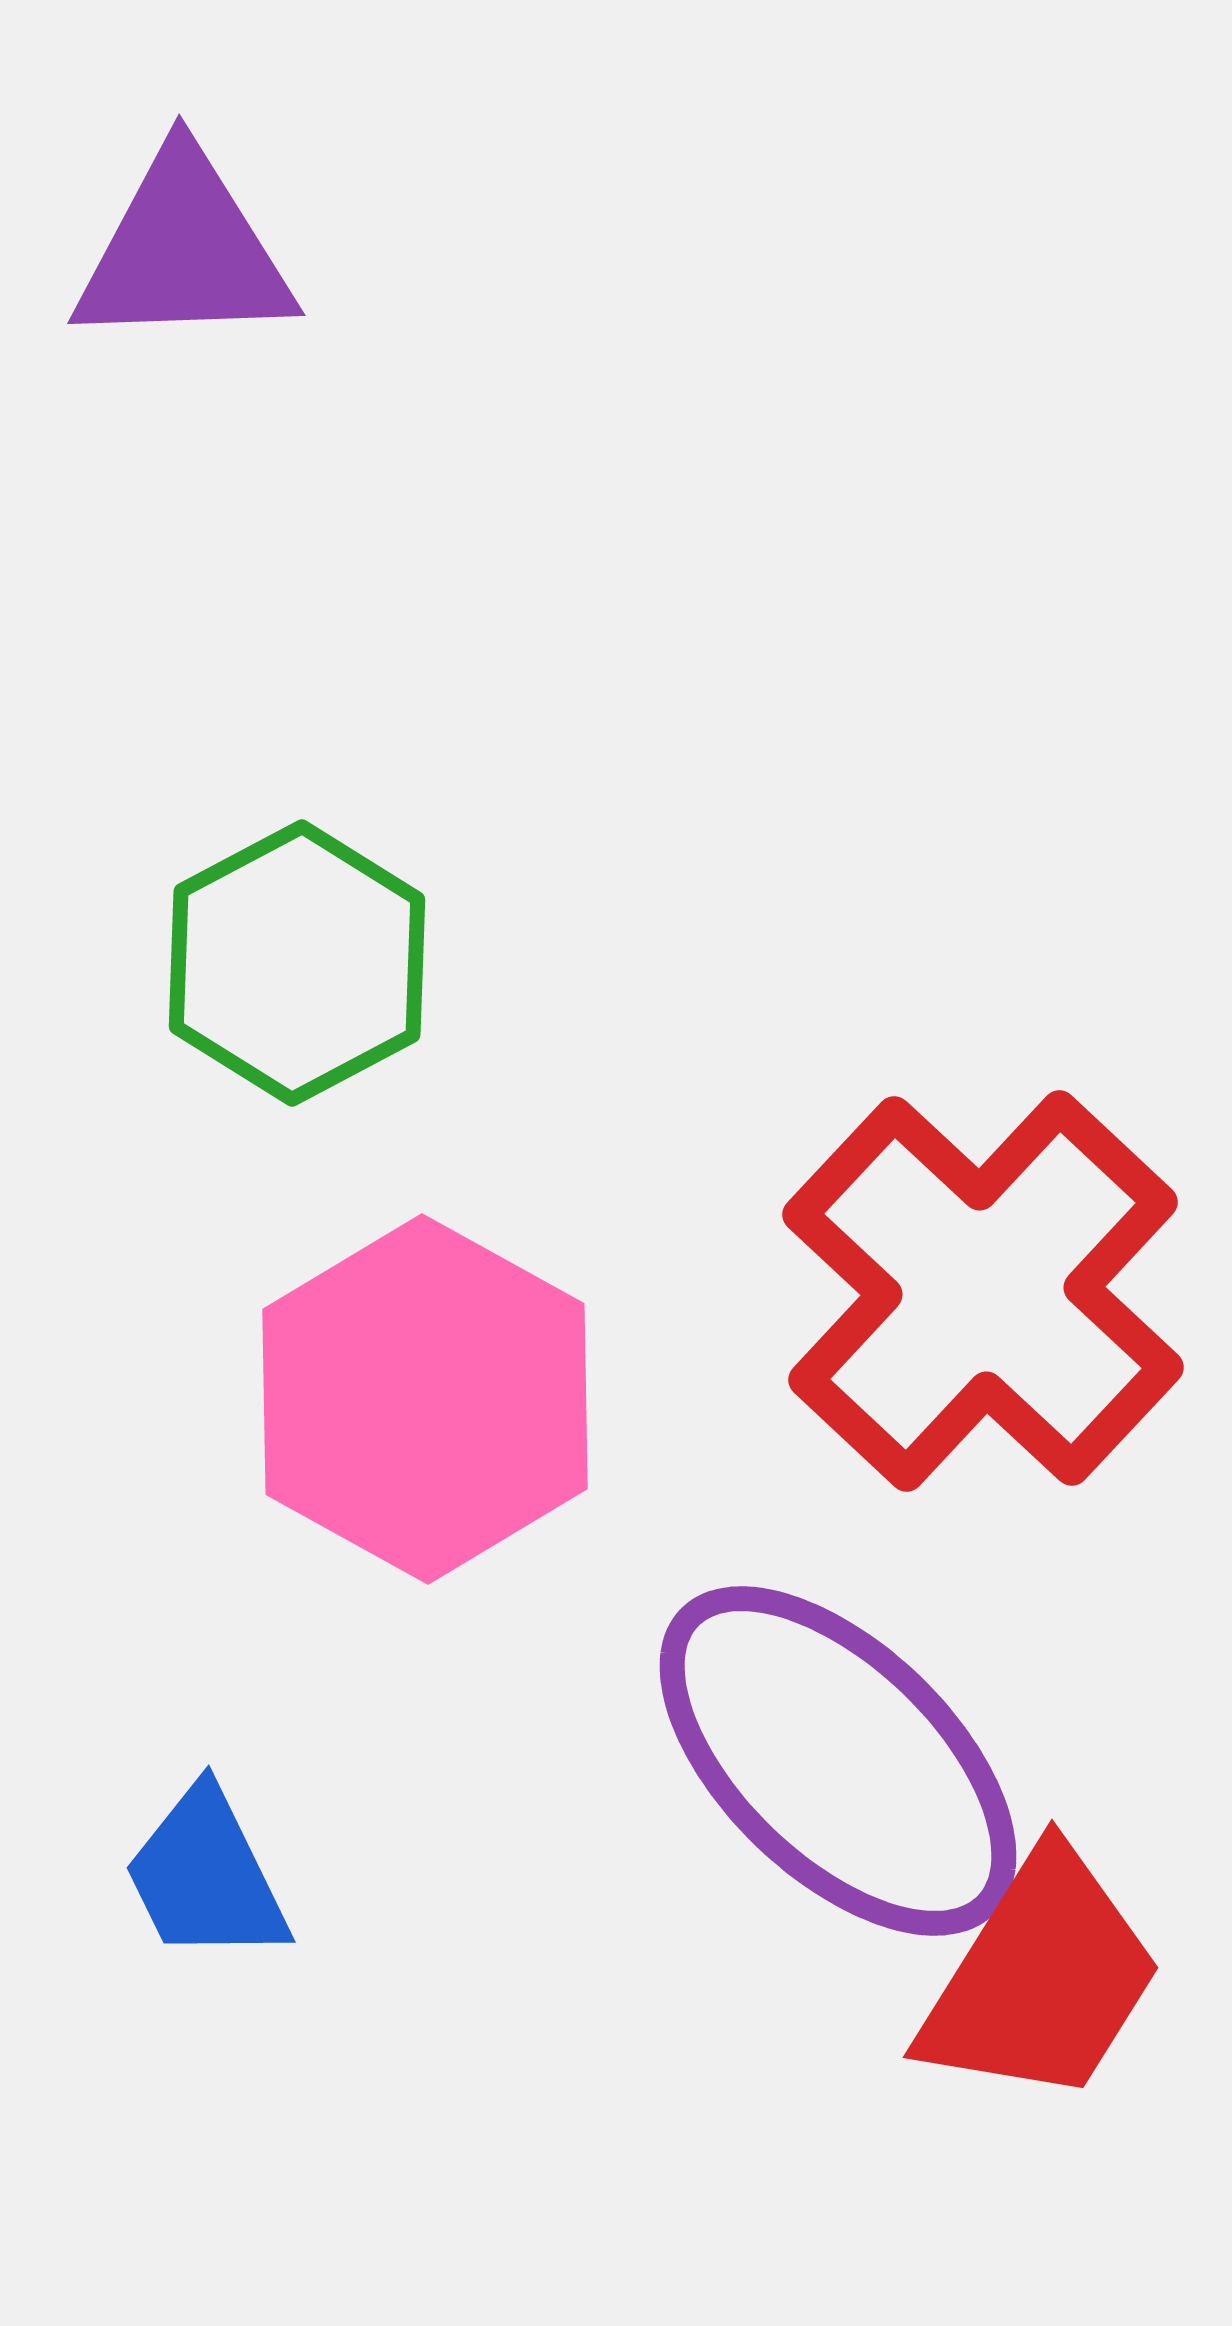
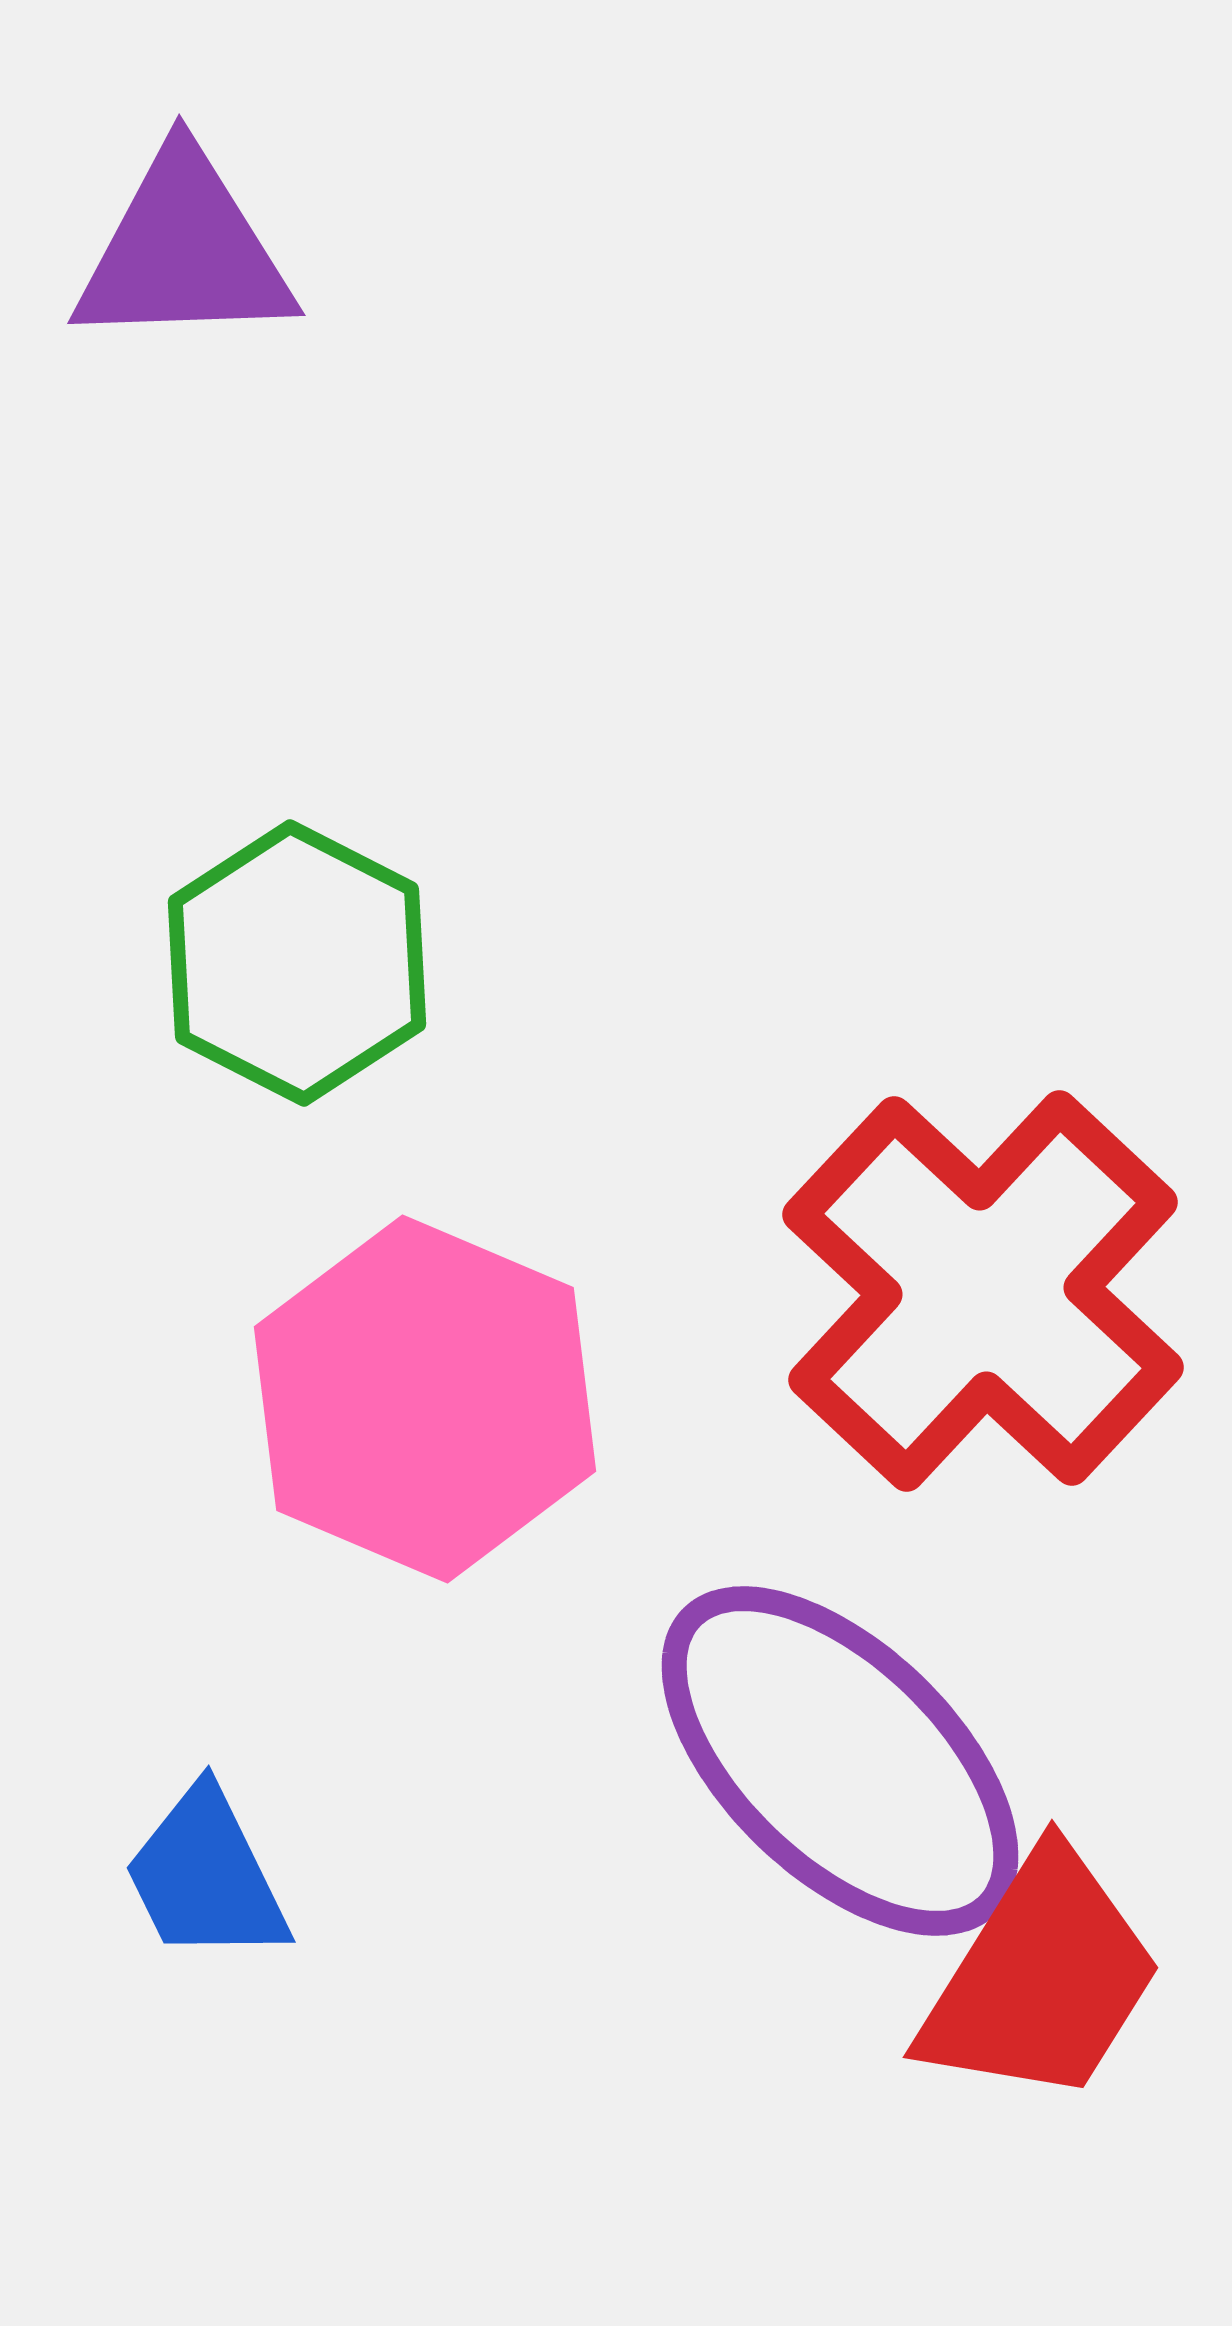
green hexagon: rotated 5 degrees counterclockwise
pink hexagon: rotated 6 degrees counterclockwise
purple ellipse: moved 2 px right
